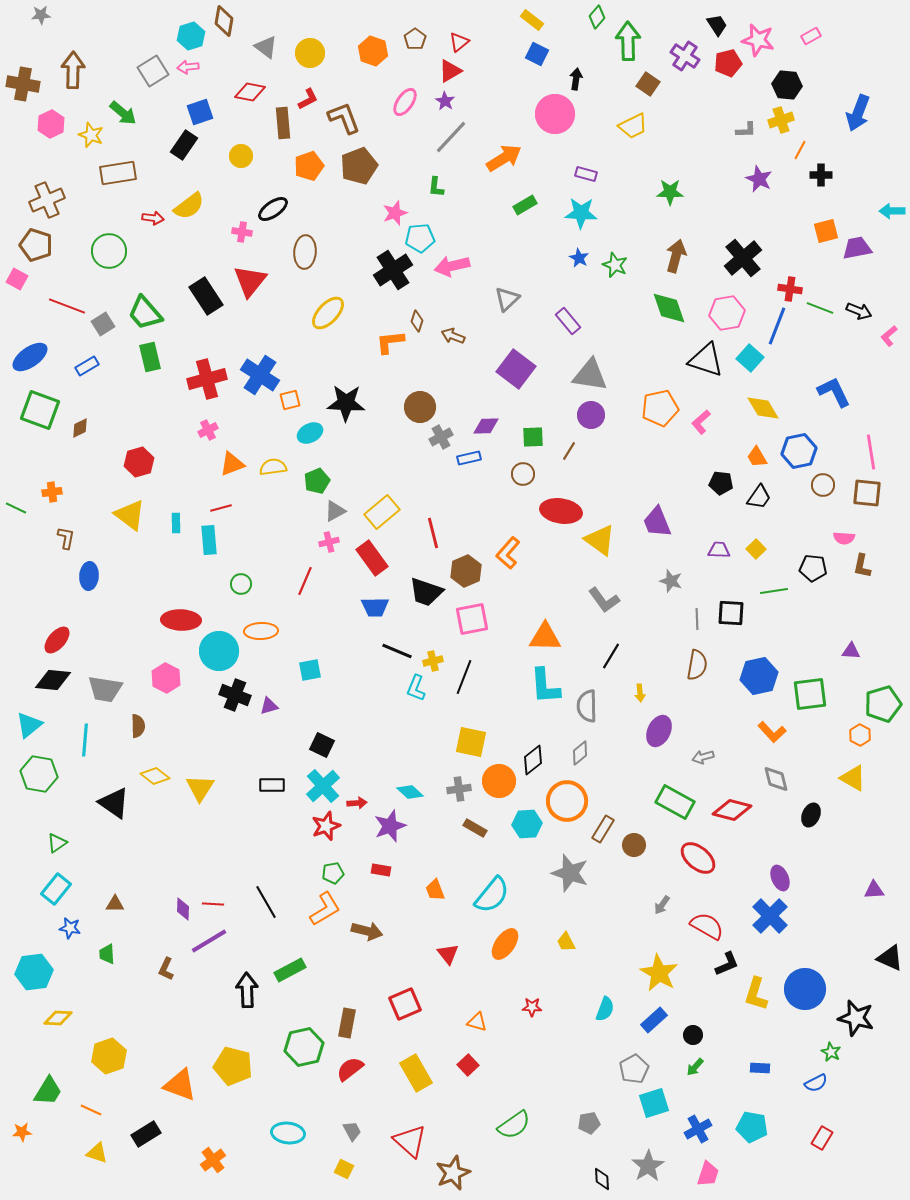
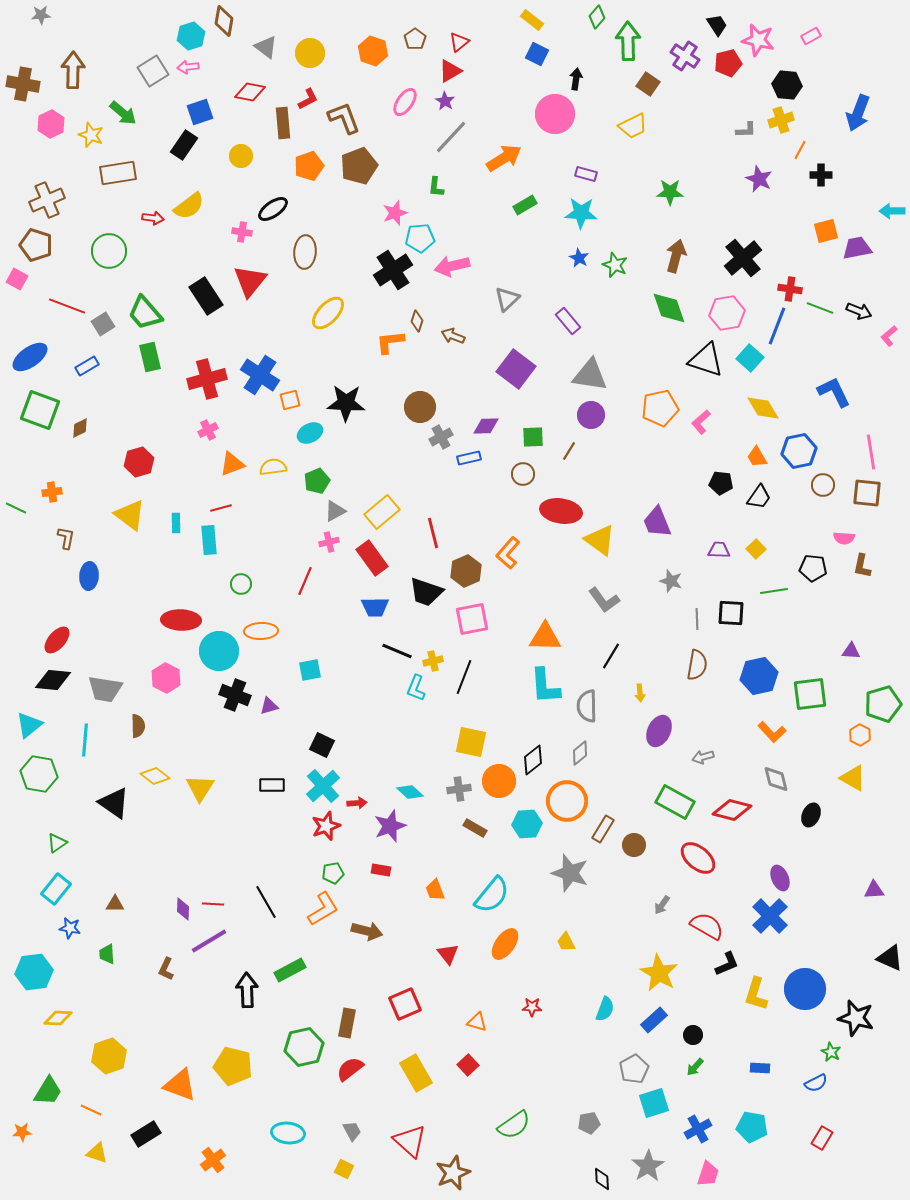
orange L-shape at (325, 909): moved 2 px left
